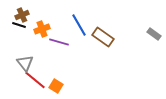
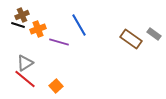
black line: moved 1 px left
orange cross: moved 4 px left
brown rectangle: moved 28 px right, 2 px down
gray triangle: rotated 36 degrees clockwise
red line: moved 10 px left, 1 px up
orange square: rotated 16 degrees clockwise
